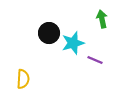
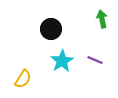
black circle: moved 2 px right, 4 px up
cyan star: moved 11 px left, 18 px down; rotated 15 degrees counterclockwise
yellow semicircle: rotated 30 degrees clockwise
